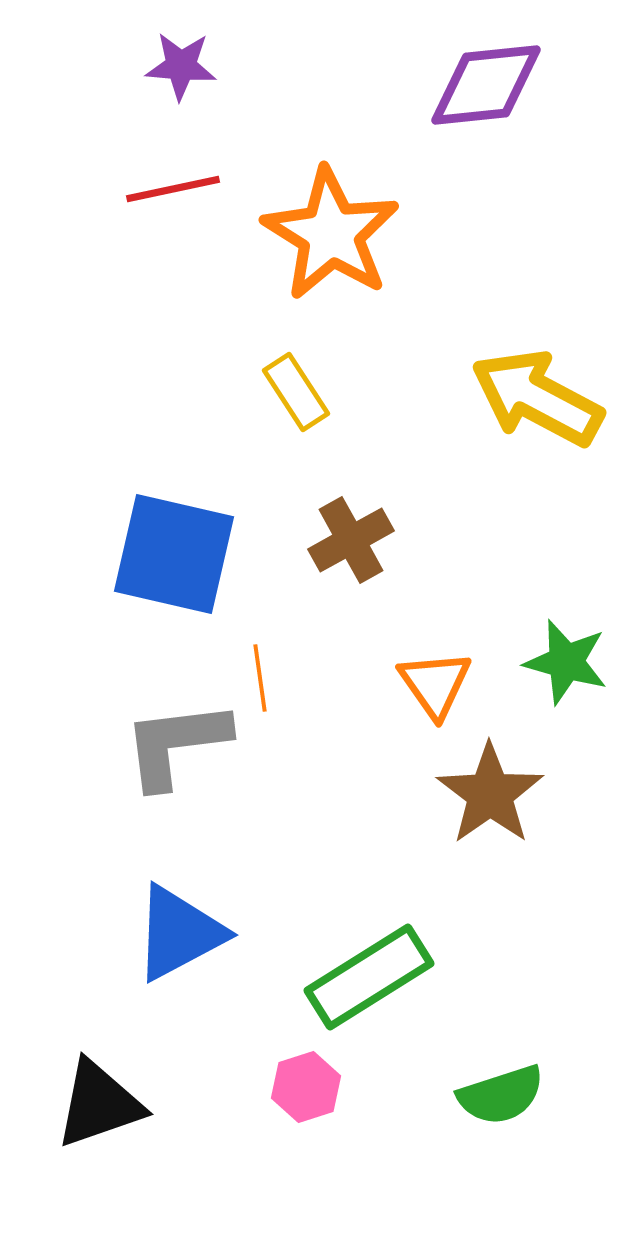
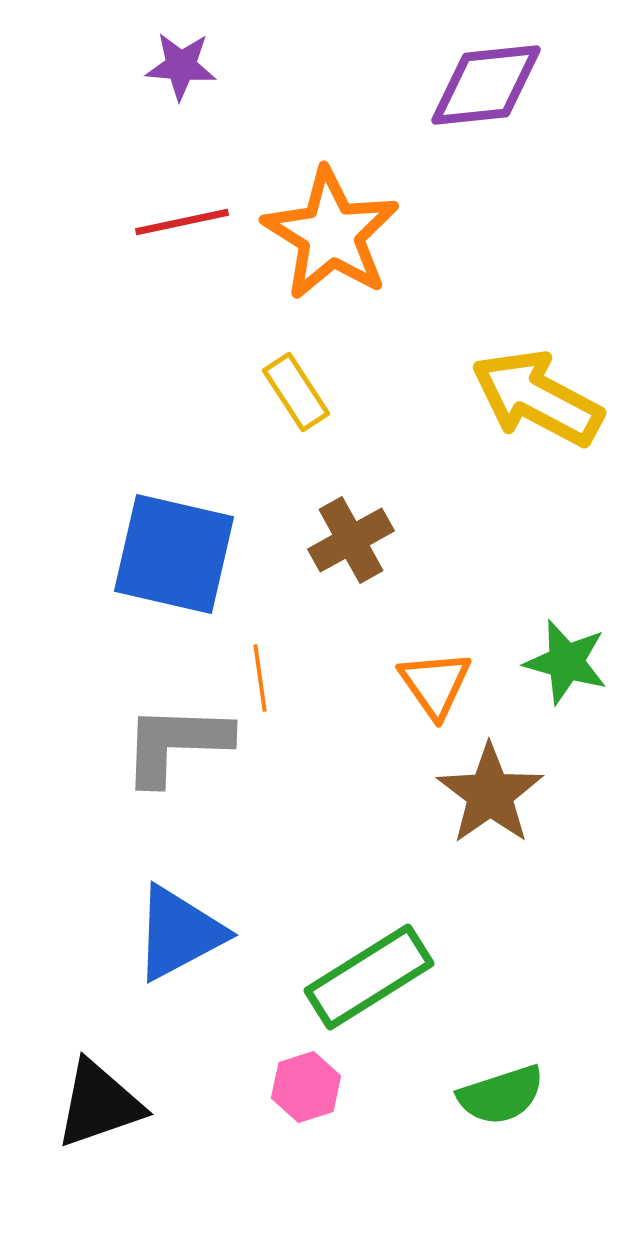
red line: moved 9 px right, 33 px down
gray L-shape: rotated 9 degrees clockwise
